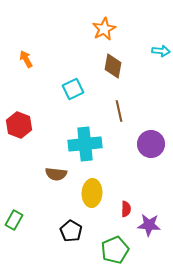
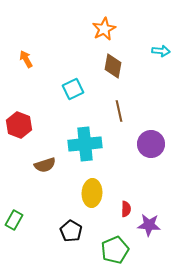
brown semicircle: moved 11 px left, 9 px up; rotated 25 degrees counterclockwise
